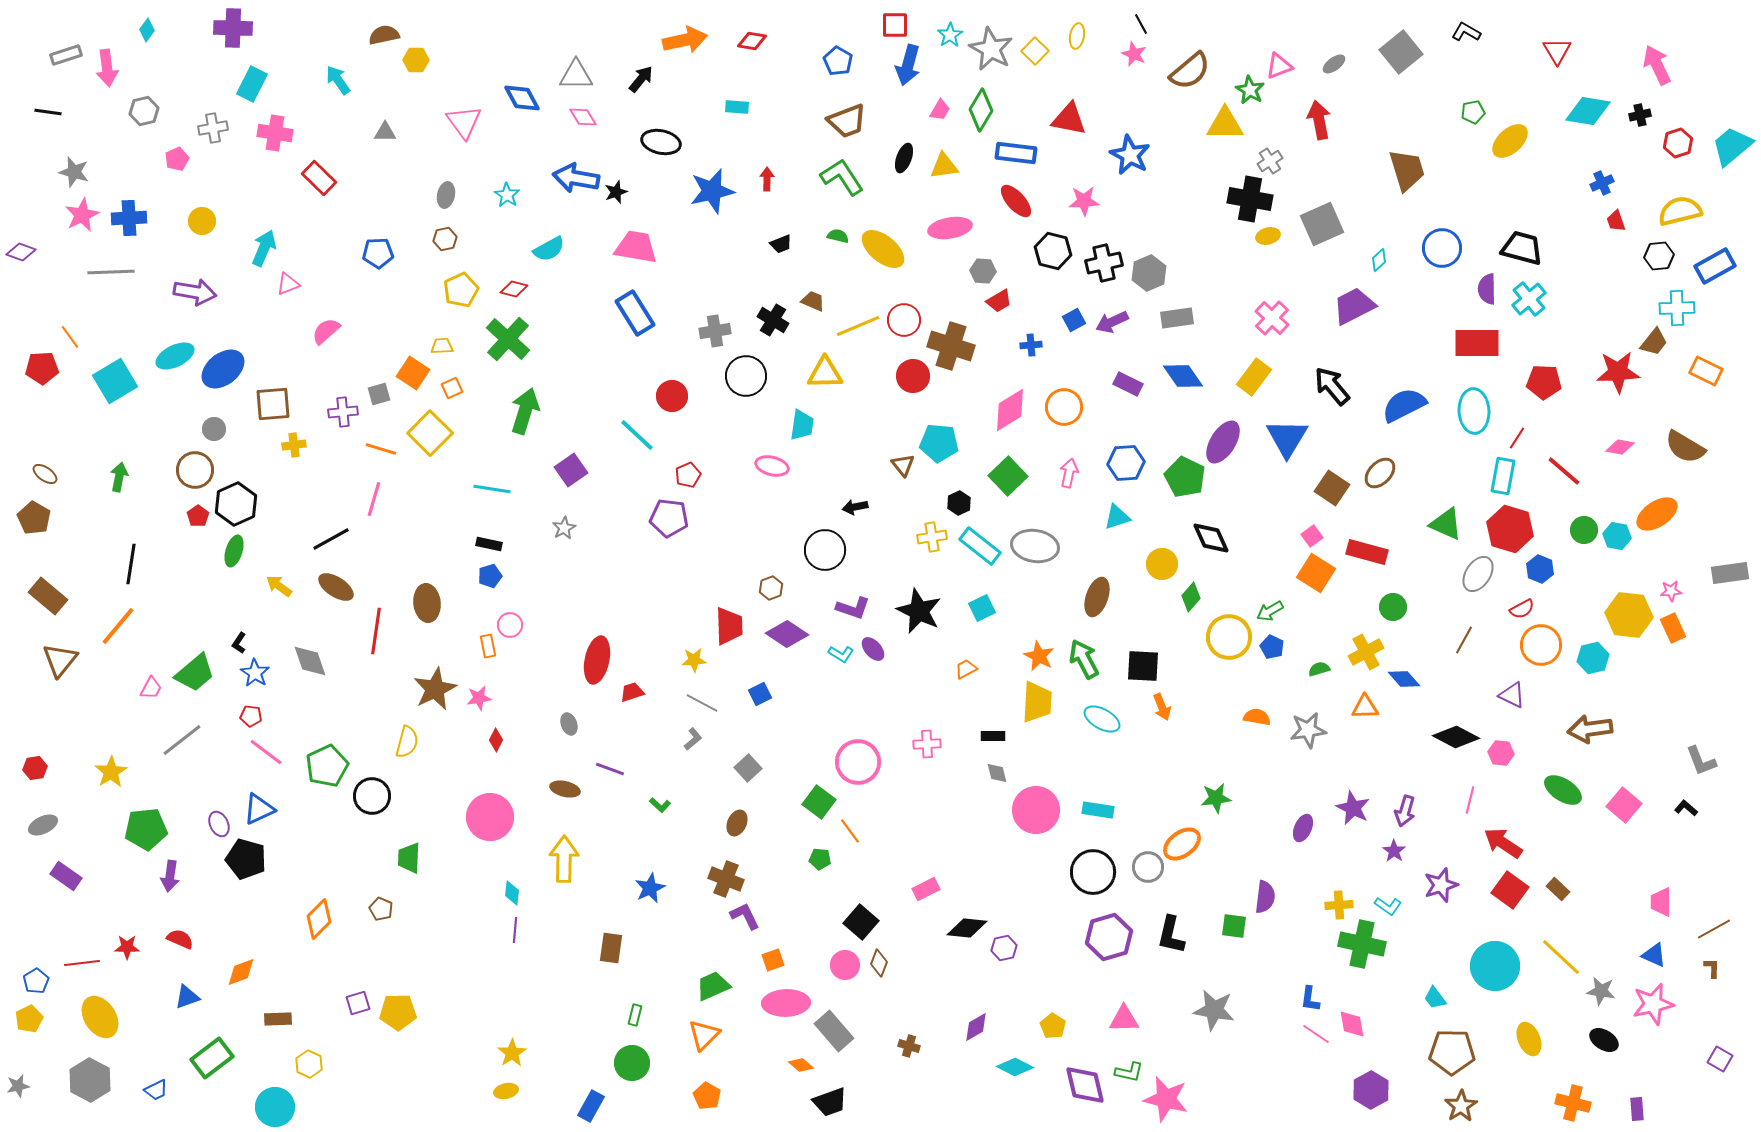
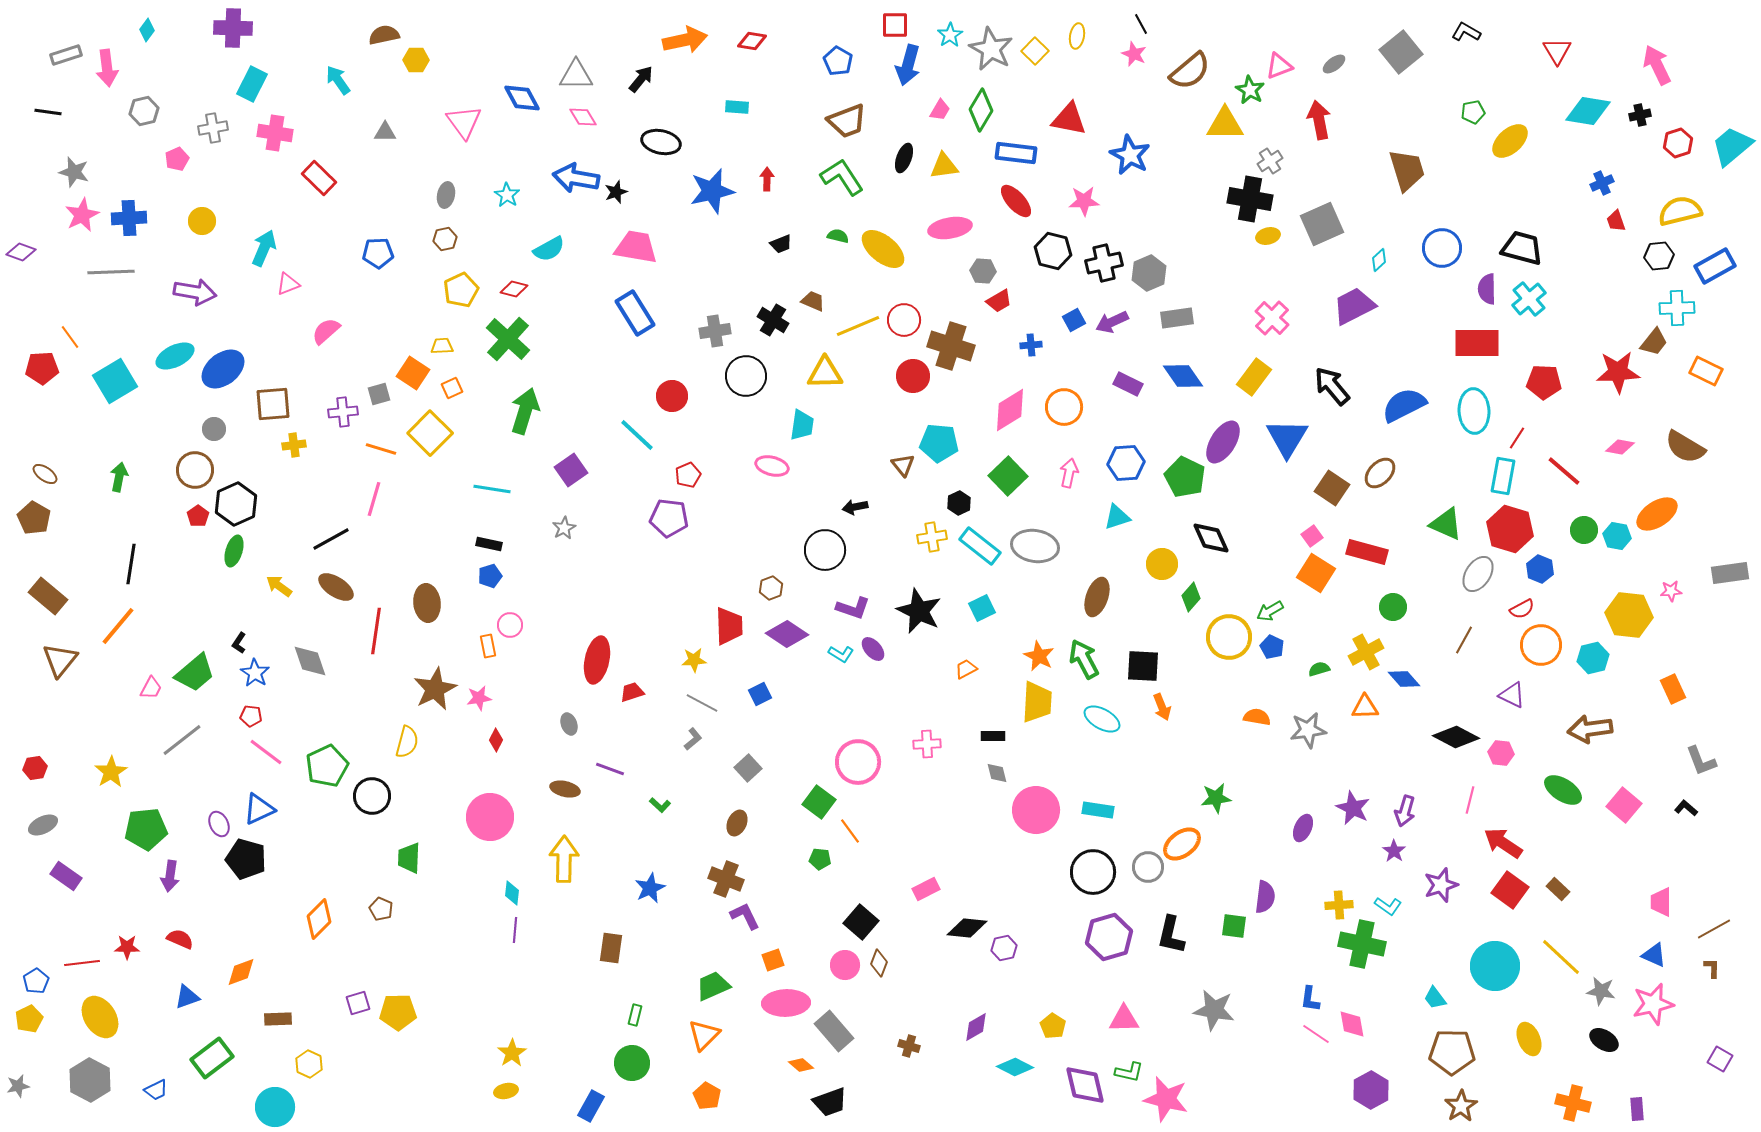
orange rectangle at (1673, 628): moved 61 px down
